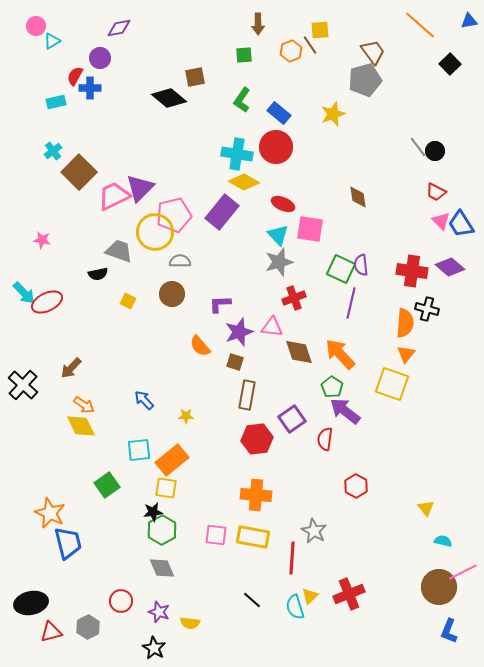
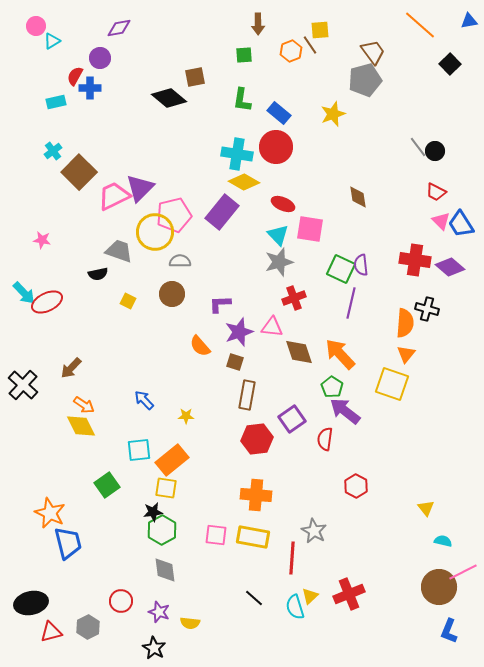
green L-shape at (242, 100): rotated 25 degrees counterclockwise
red cross at (412, 271): moved 3 px right, 11 px up
gray diamond at (162, 568): moved 3 px right, 2 px down; rotated 16 degrees clockwise
black line at (252, 600): moved 2 px right, 2 px up
